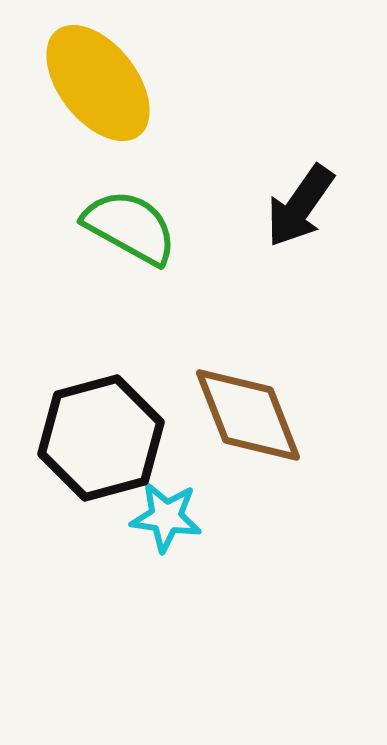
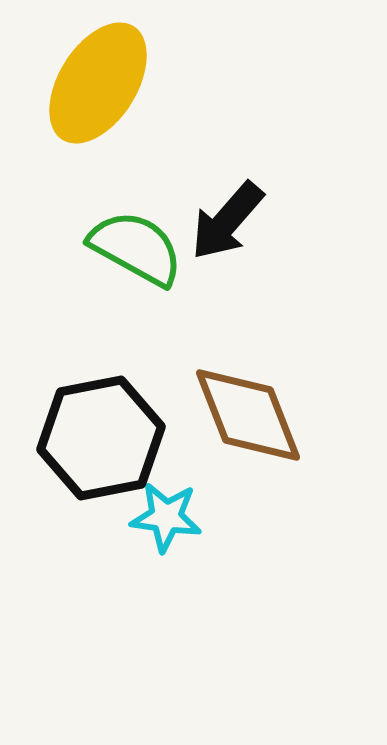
yellow ellipse: rotated 70 degrees clockwise
black arrow: moved 73 px left, 15 px down; rotated 6 degrees clockwise
green semicircle: moved 6 px right, 21 px down
black hexagon: rotated 4 degrees clockwise
